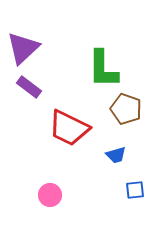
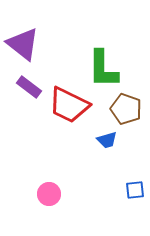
purple triangle: moved 4 px up; rotated 39 degrees counterclockwise
red trapezoid: moved 23 px up
blue trapezoid: moved 9 px left, 15 px up
pink circle: moved 1 px left, 1 px up
